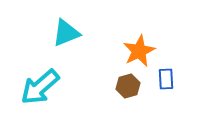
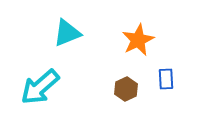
cyan triangle: moved 1 px right
orange star: moved 1 px left, 11 px up
brown hexagon: moved 2 px left, 3 px down; rotated 10 degrees counterclockwise
